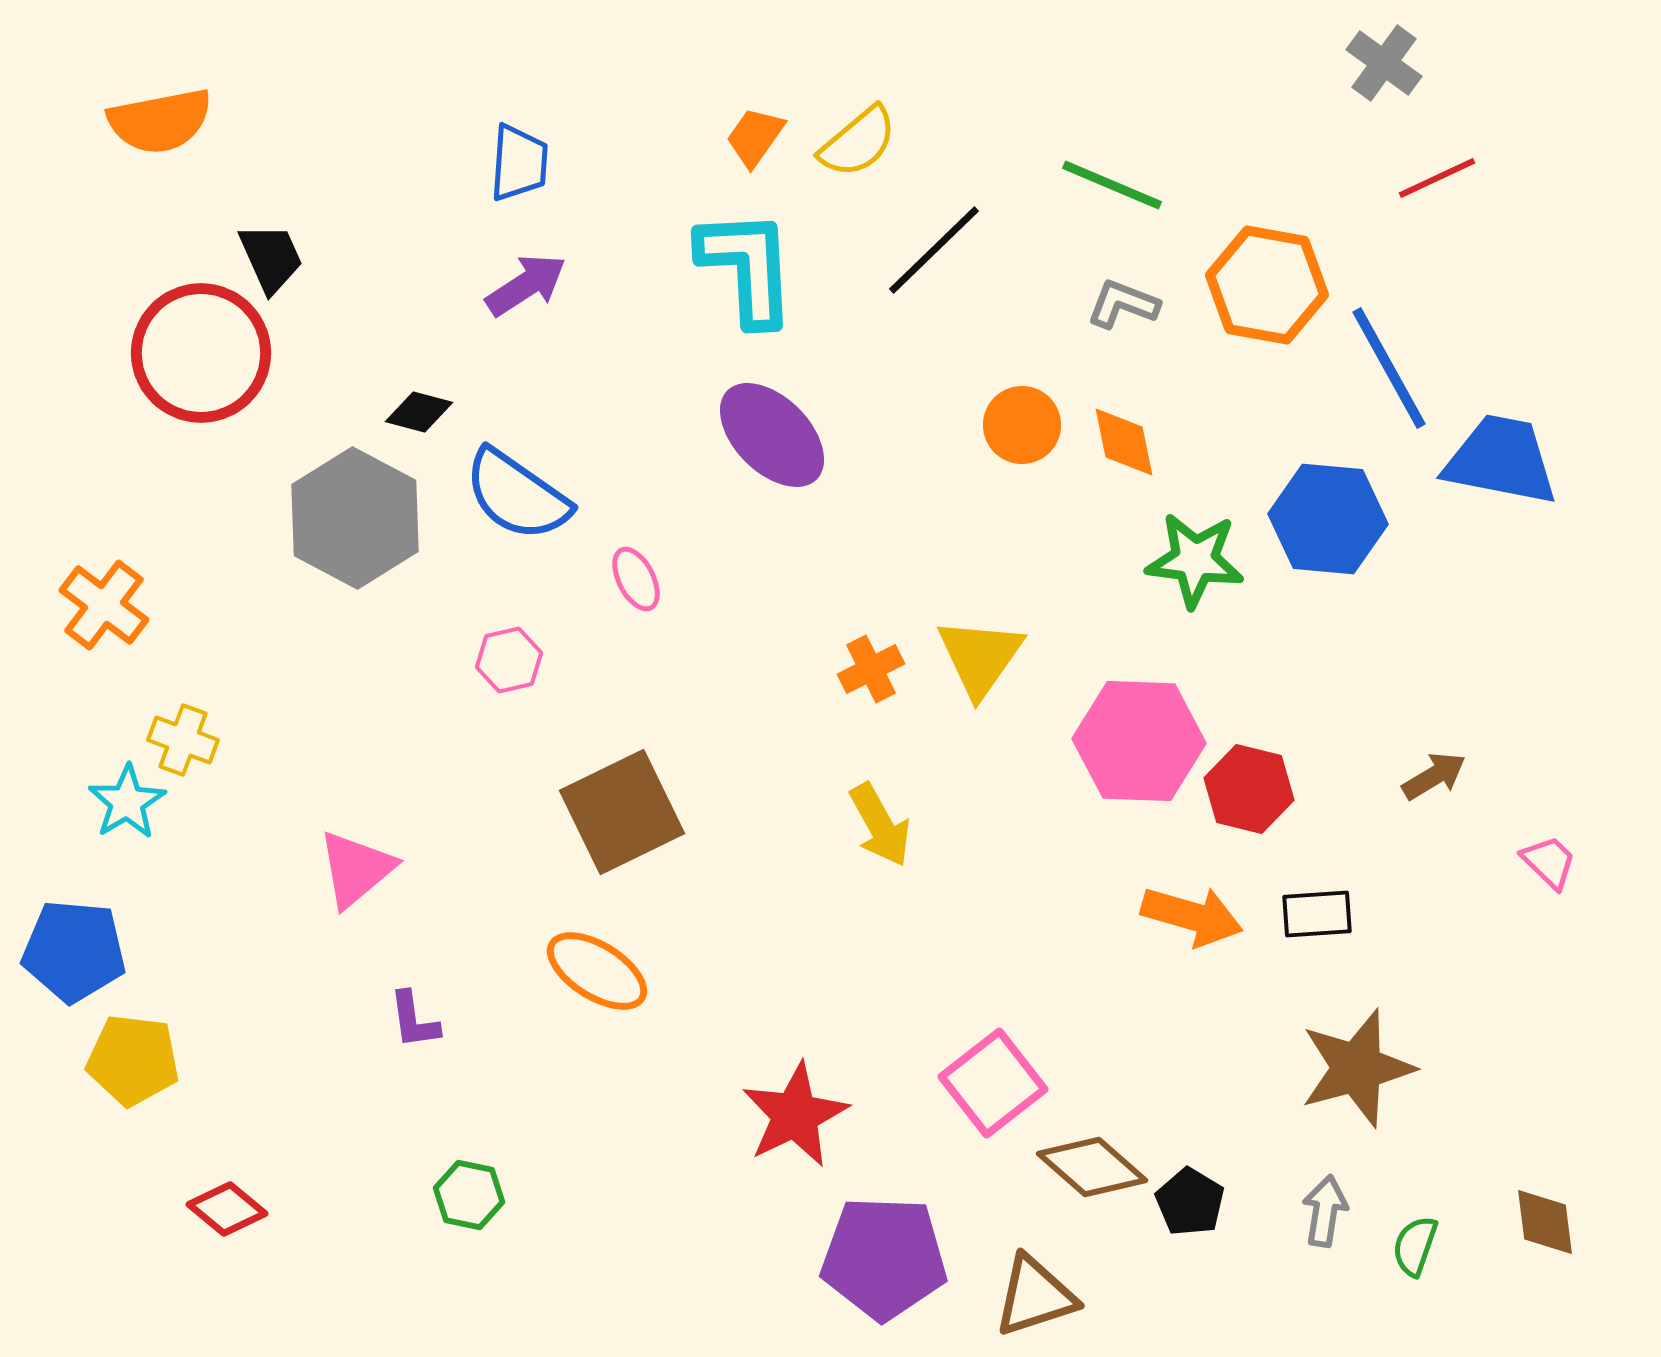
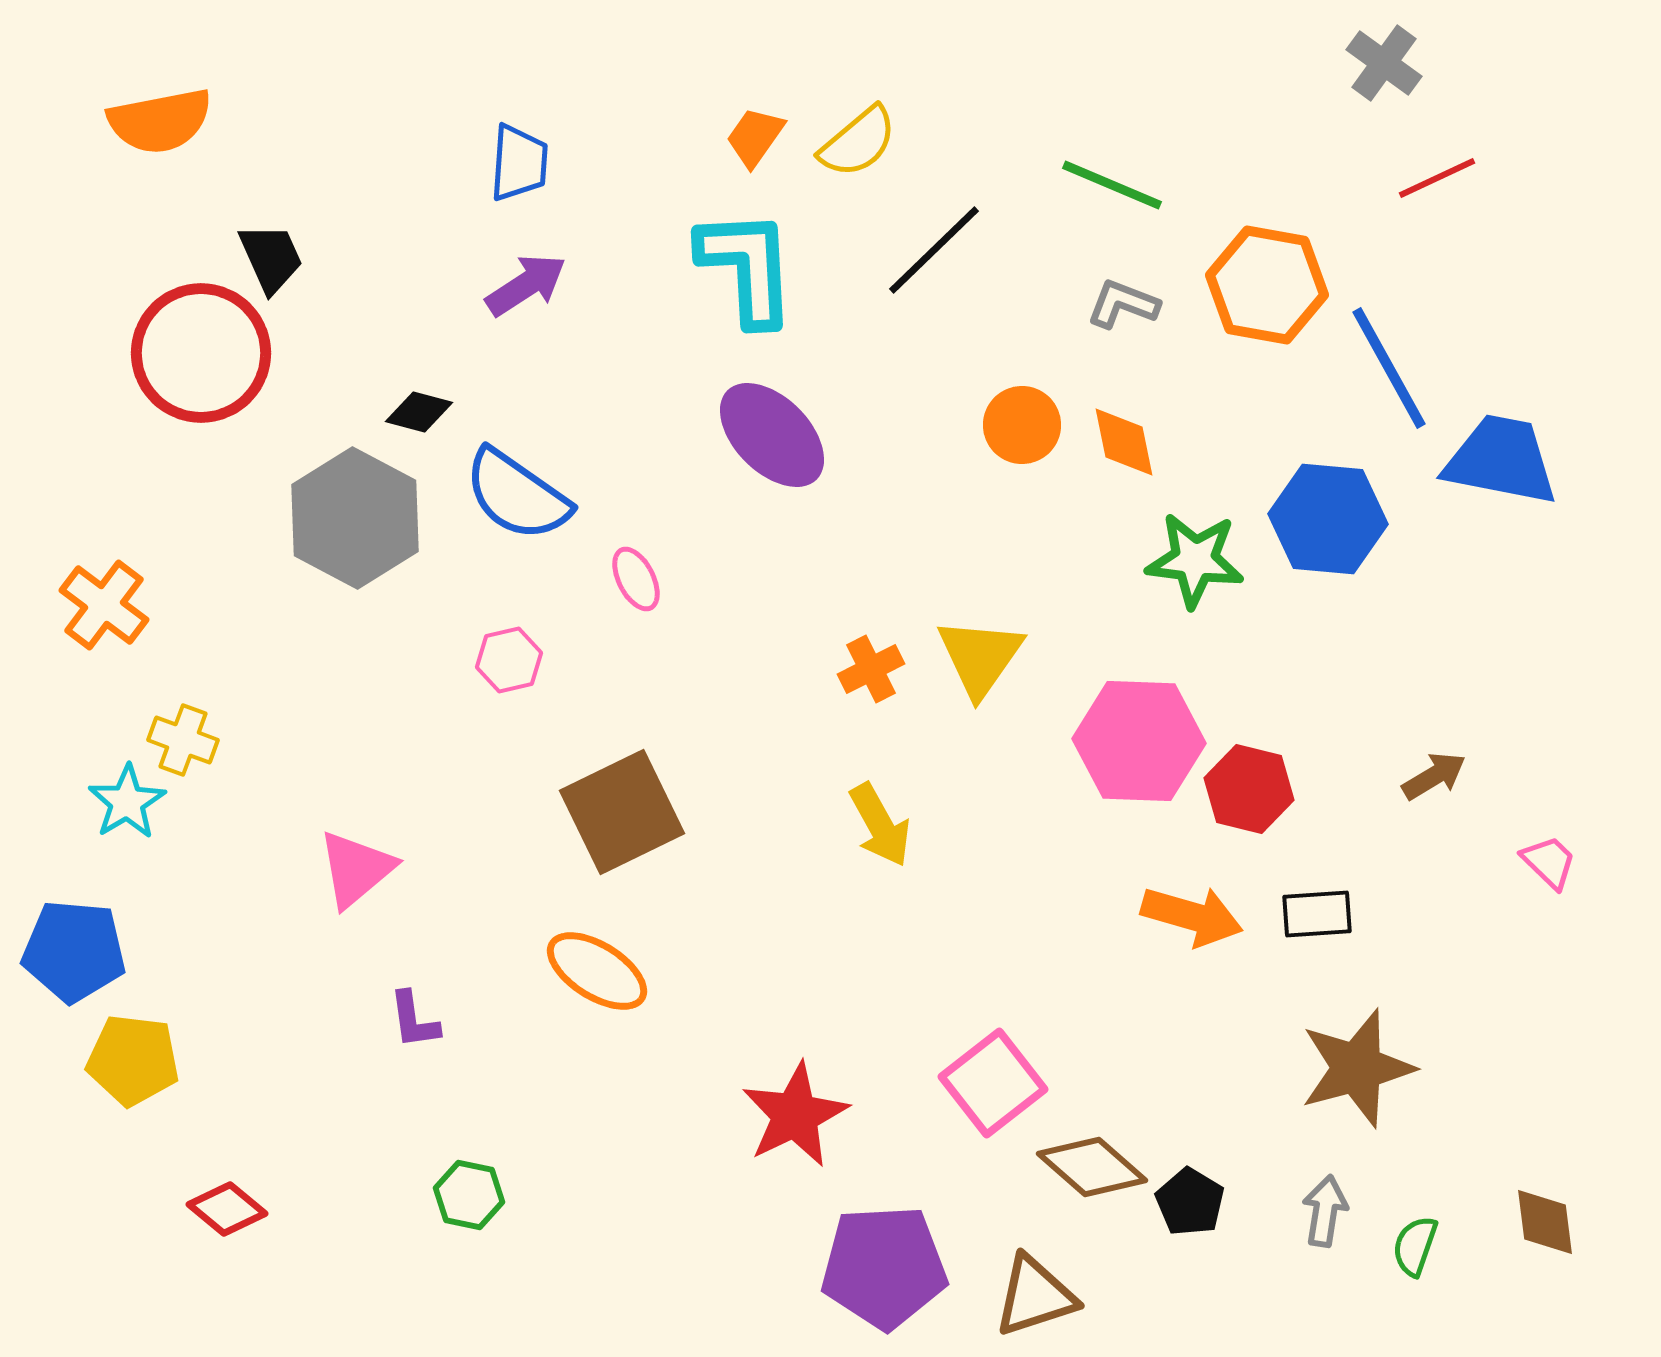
purple pentagon at (884, 1258): moved 9 px down; rotated 5 degrees counterclockwise
